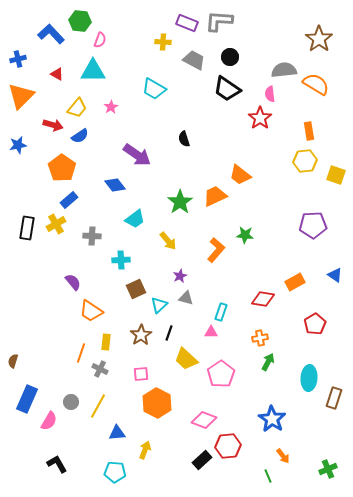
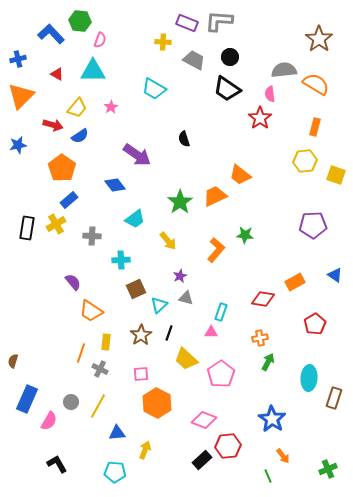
orange rectangle at (309, 131): moved 6 px right, 4 px up; rotated 24 degrees clockwise
